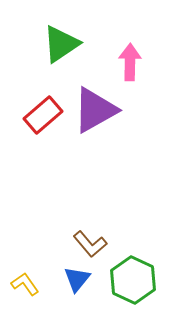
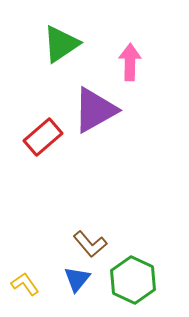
red rectangle: moved 22 px down
